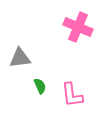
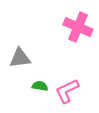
green semicircle: rotated 56 degrees counterclockwise
pink L-shape: moved 5 px left, 4 px up; rotated 72 degrees clockwise
